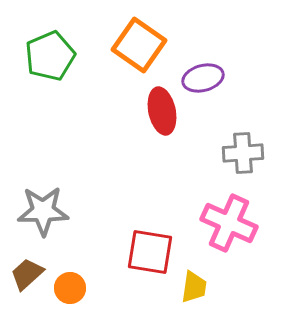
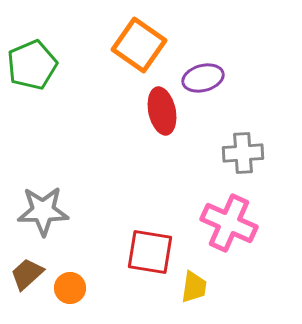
green pentagon: moved 18 px left, 9 px down
